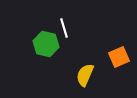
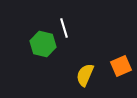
green hexagon: moved 3 px left
orange square: moved 2 px right, 9 px down
